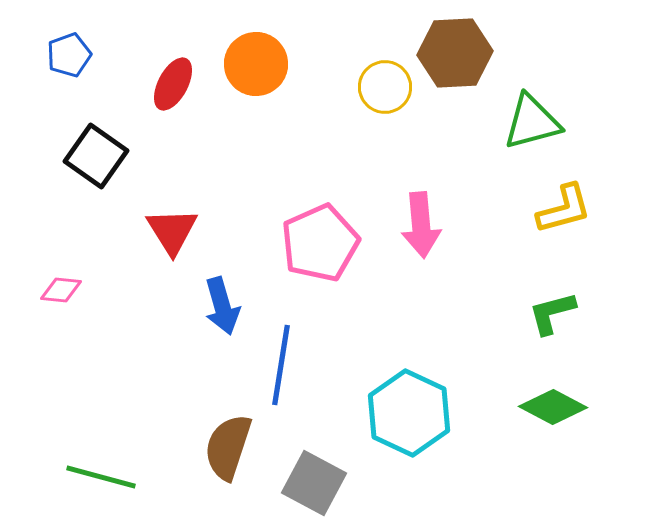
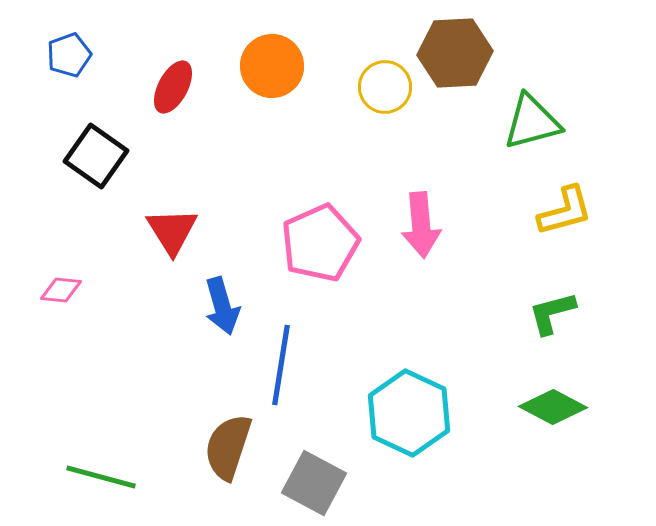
orange circle: moved 16 px right, 2 px down
red ellipse: moved 3 px down
yellow L-shape: moved 1 px right, 2 px down
